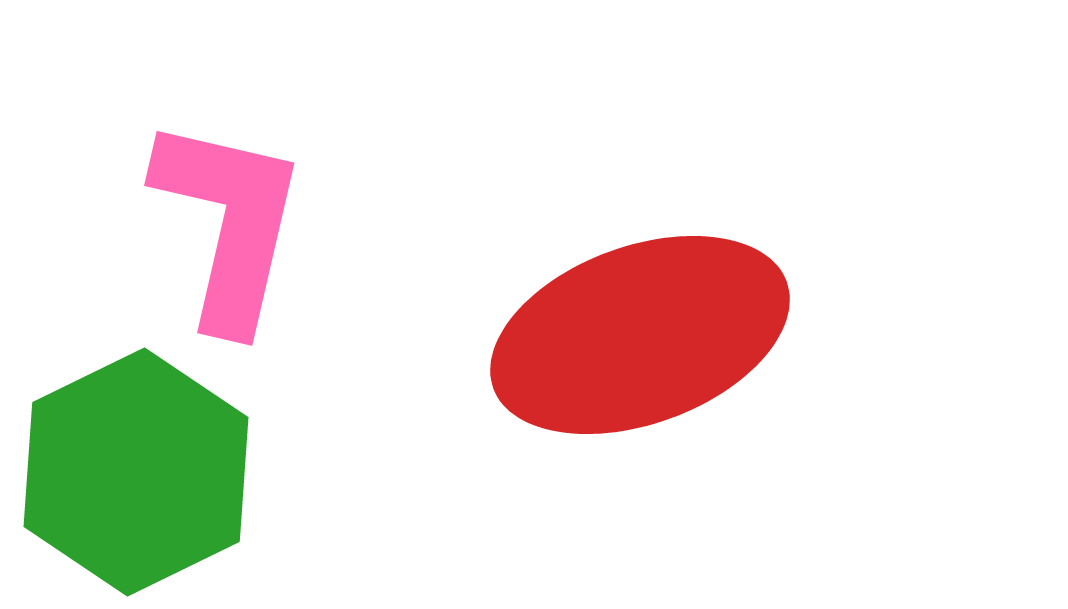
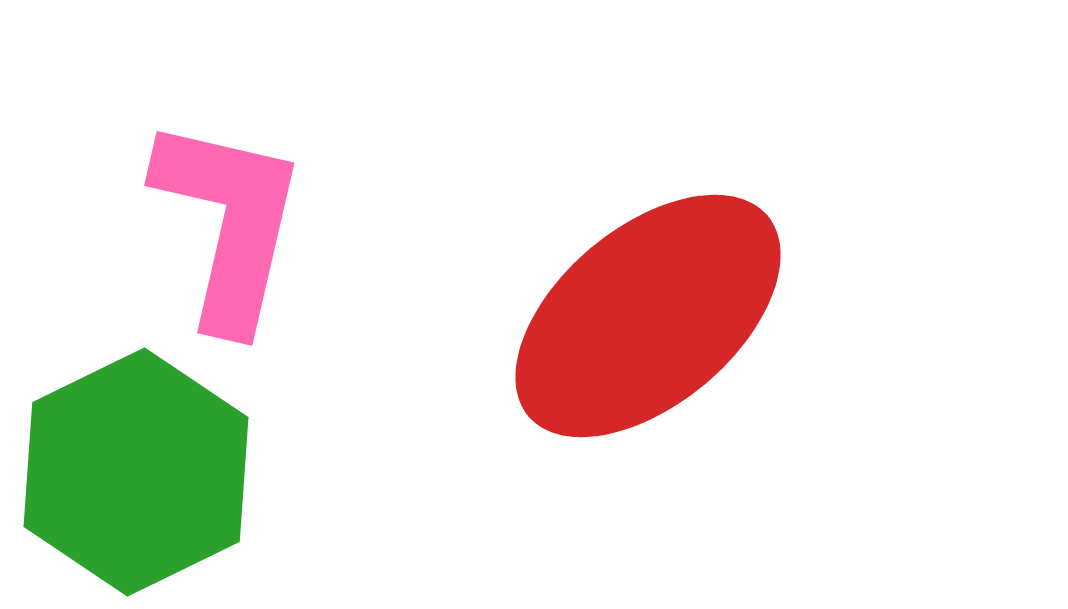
red ellipse: moved 8 px right, 19 px up; rotated 20 degrees counterclockwise
